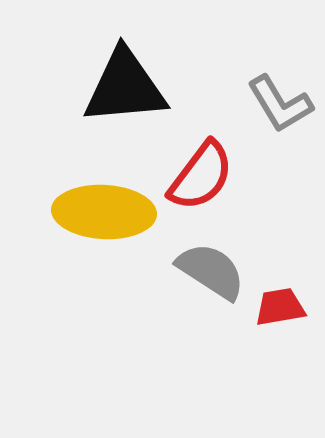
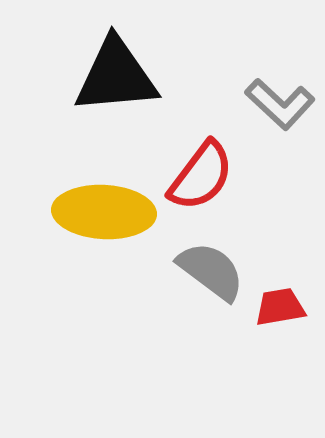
black triangle: moved 9 px left, 11 px up
gray L-shape: rotated 16 degrees counterclockwise
gray semicircle: rotated 4 degrees clockwise
